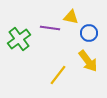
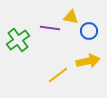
blue circle: moved 2 px up
green cross: moved 1 px left, 1 px down
yellow arrow: rotated 65 degrees counterclockwise
yellow line: rotated 15 degrees clockwise
